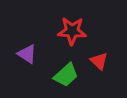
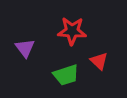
purple triangle: moved 2 px left, 6 px up; rotated 20 degrees clockwise
green trapezoid: rotated 24 degrees clockwise
